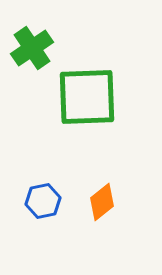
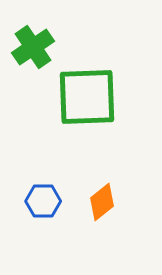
green cross: moved 1 px right, 1 px up
blue hexagon: rotated 12 degrees clockwise
